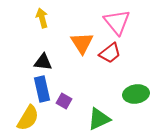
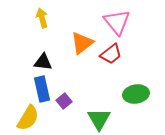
orange triangle: rotated 25 degrees clockwise
red trapezoid: moved 1 px right, 1 px down
purple square: rotated 21 degrees clockwise
green triangle: rotated 35 degrees counterclockwise
